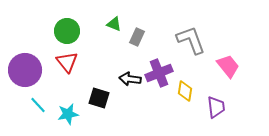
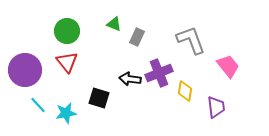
cyan star: moved 2 px left, 1 px up
